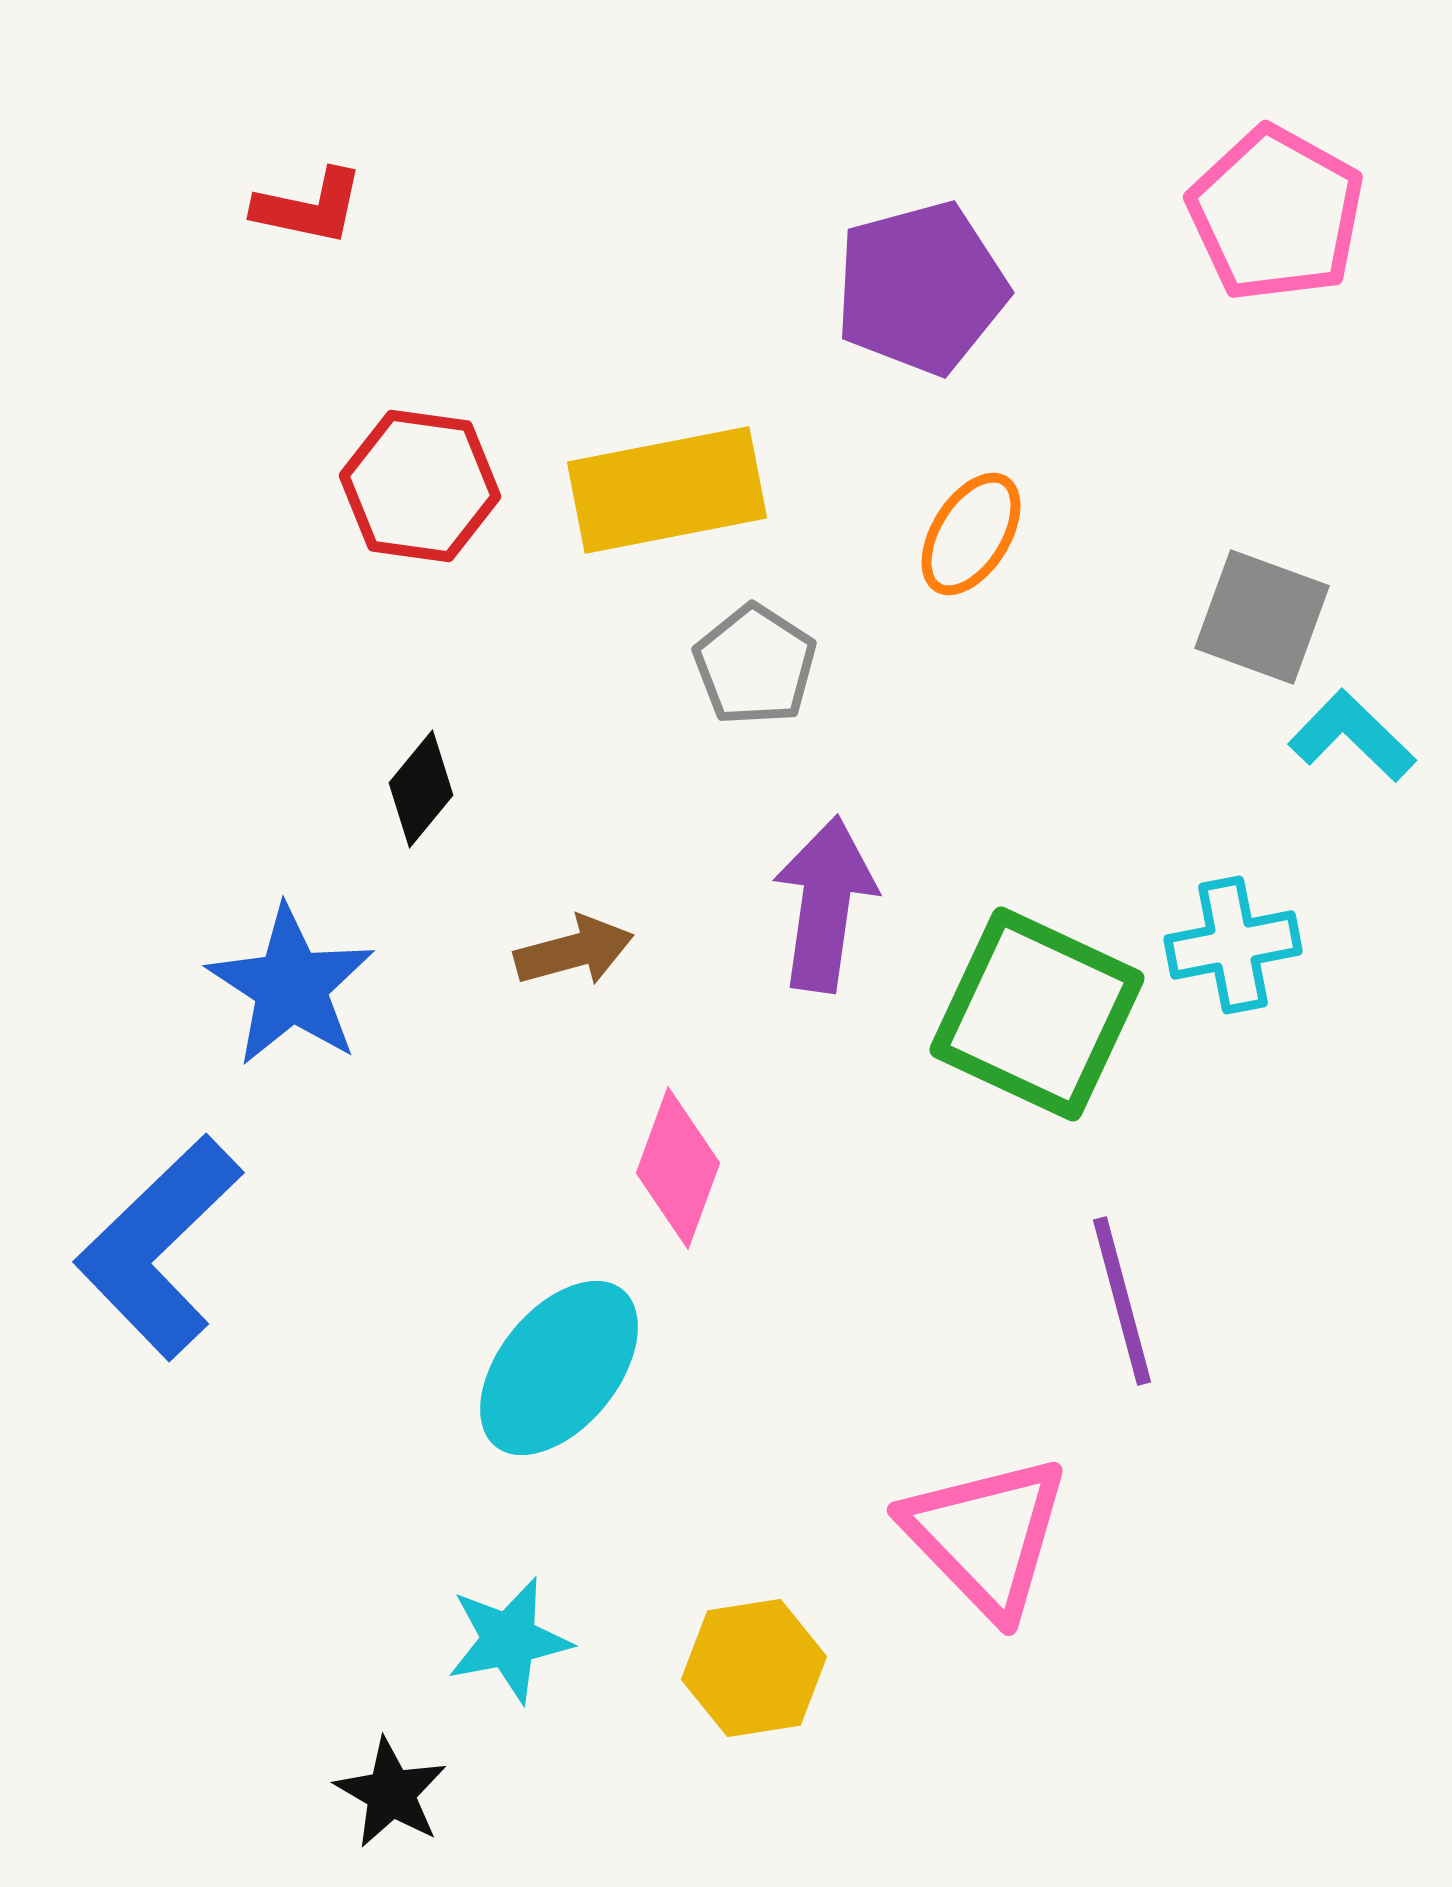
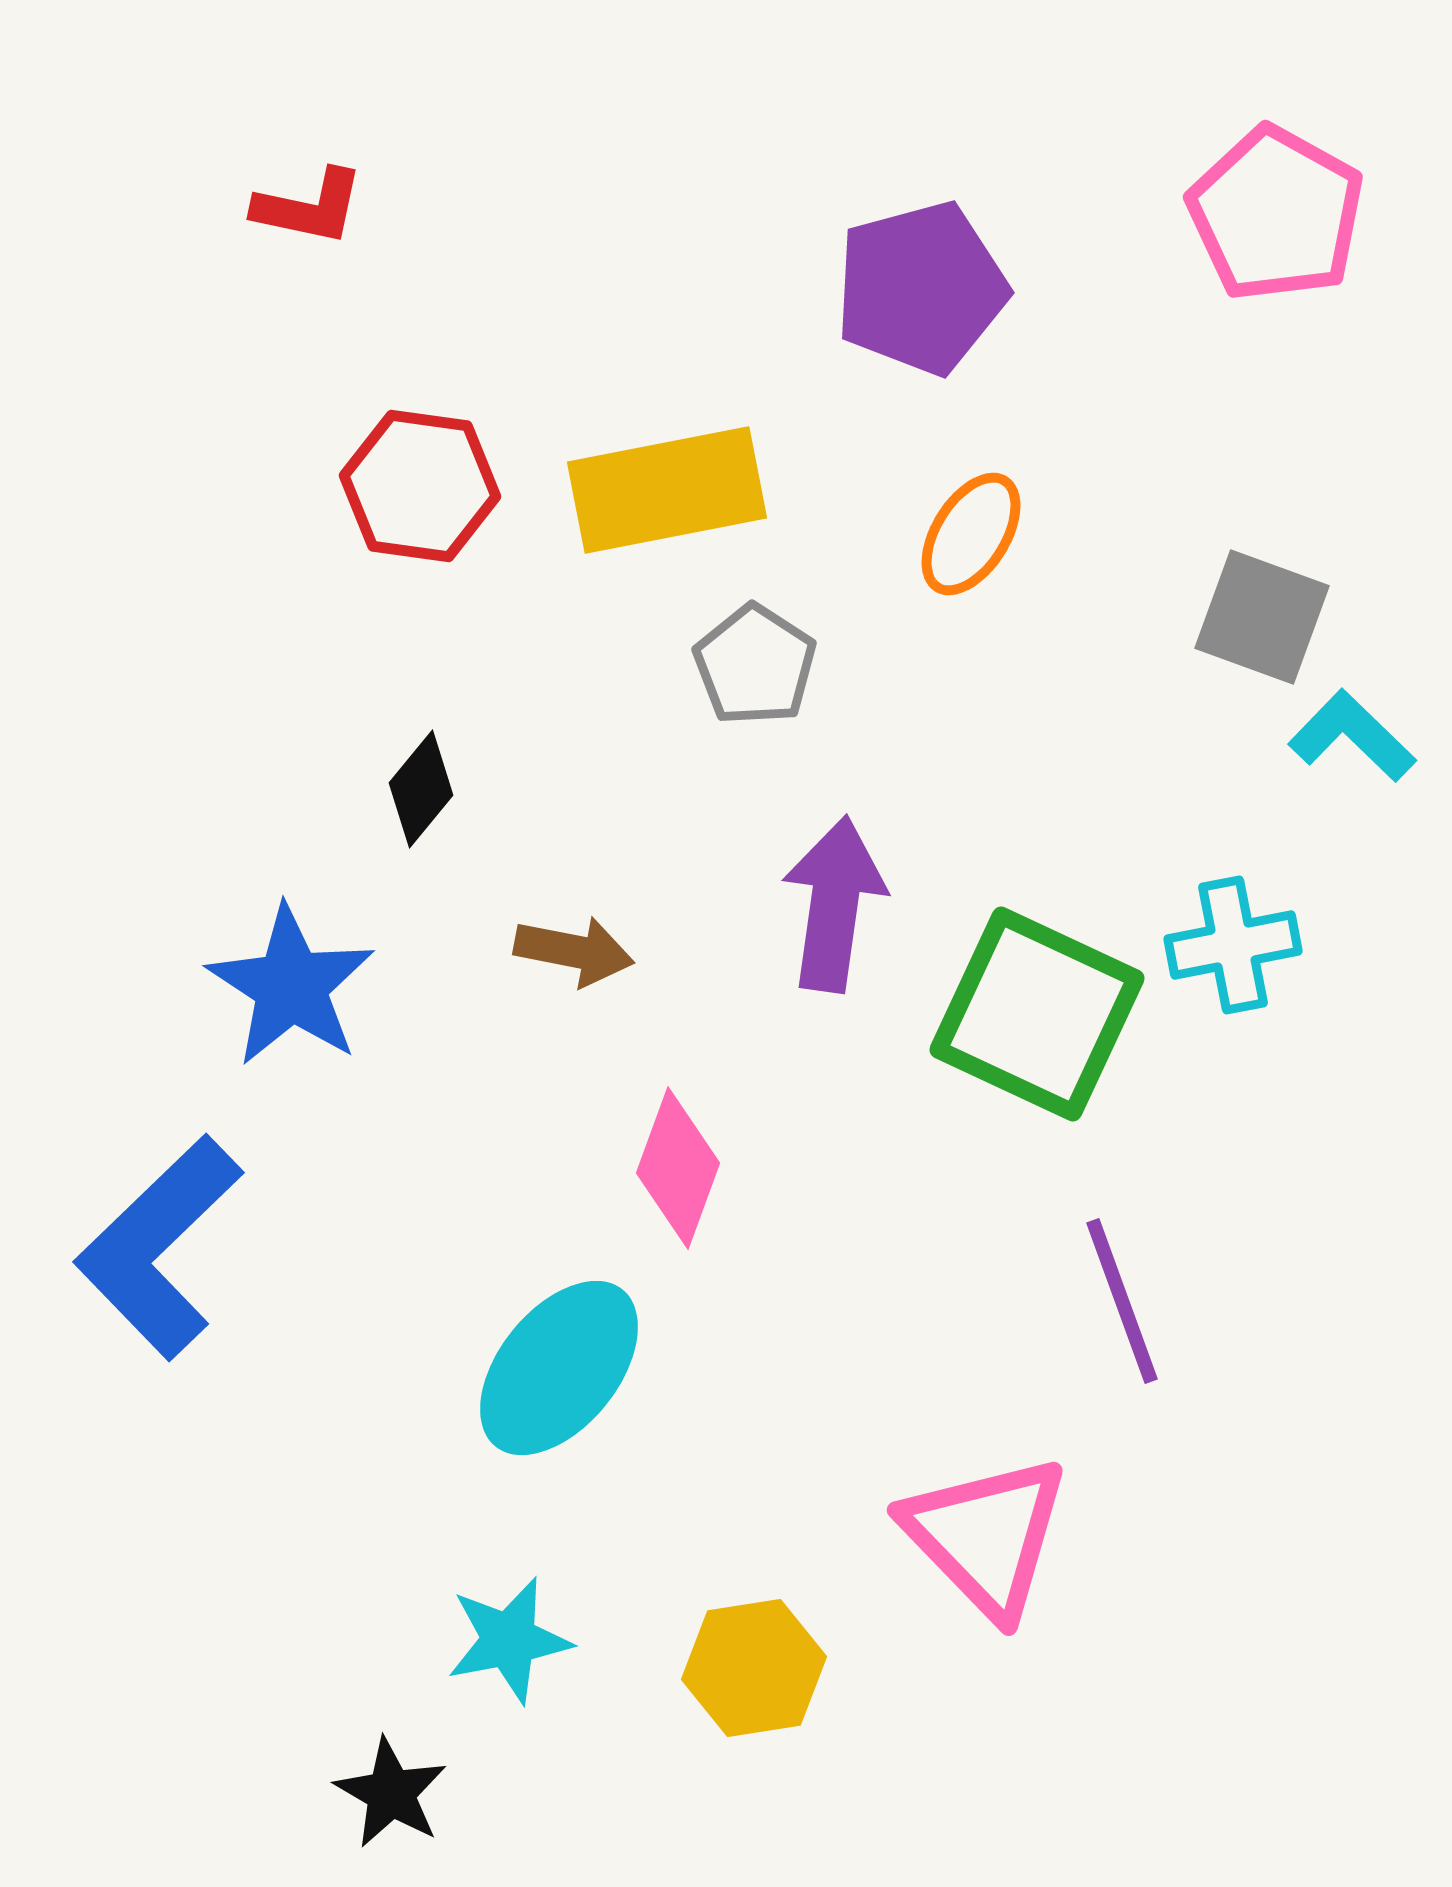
purple arrow: moved 9 px right
brown arrow: rotated 26 degrees clockwise
purple line: rotated 5 degrees counterclockwise
